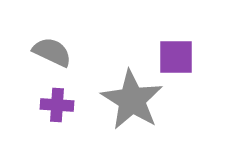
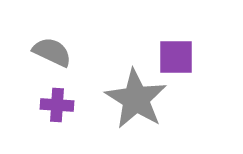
gray star: moved 4 px right, 1 px up
